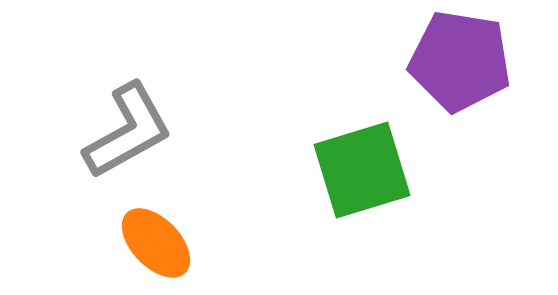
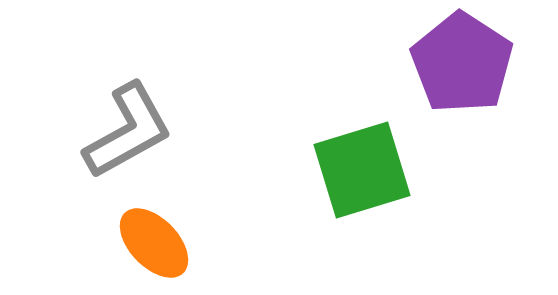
purple pentagon: moved 2 px right, 2 px down; rotated 24 degrees clockwise
orange ellipse: moved 2 px left
